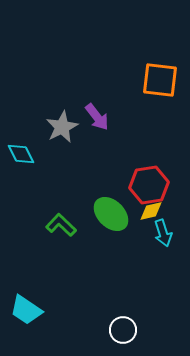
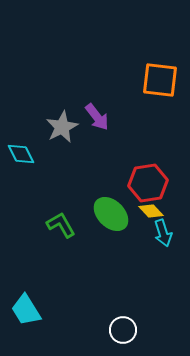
red hexagon: moved 1 px left, 2 px up
yellow diamond: rotated 60 degrees clockwise
green L-shape: rotated 16 degrees clockwise
cyan trapezoid: rotated 24 degrees clockwise
